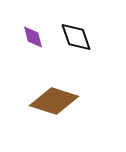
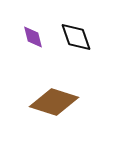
brown diamond: moved 1 px down
